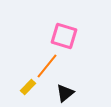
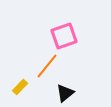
pink square: rotated 36 degrees counterclockwise
yellow rectangle: moved 8 px left
